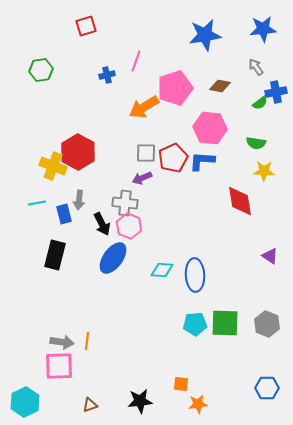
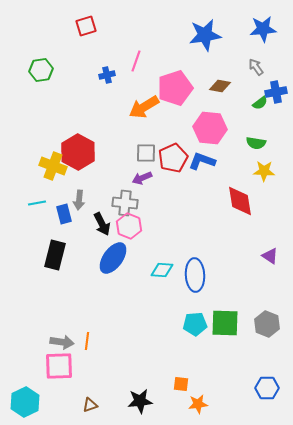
blue L-shape at (202, 161): rotated 16 degrees clockwise
